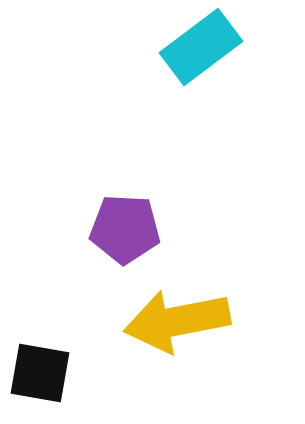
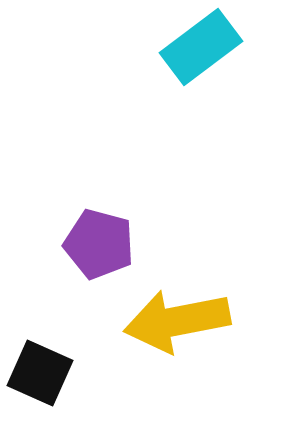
purple pentagon: moved 26 px left, 15 px down; rotated 12 degrees clockwise
black square: rotated 14 degrees clockwise
